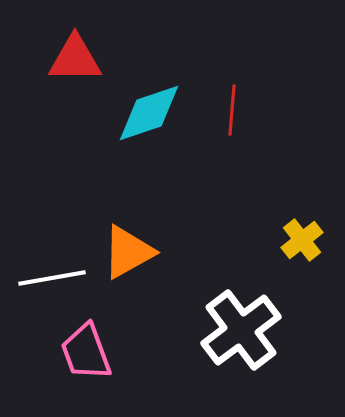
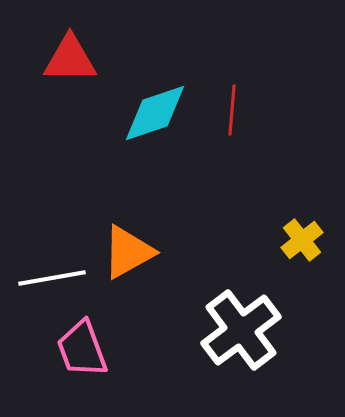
red triangle: moved 5 px left
cyan diamond: moved 6 px right
pink trapezoid: moved 4 px left, 3 px up
